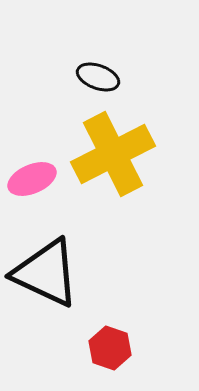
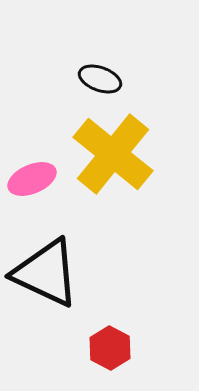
black ellipse: moved 2 px right, 2 px down
yellow cross: rotated 24 degrees counterclockwise
red hexagon: rotated 9 degrees clockwise
